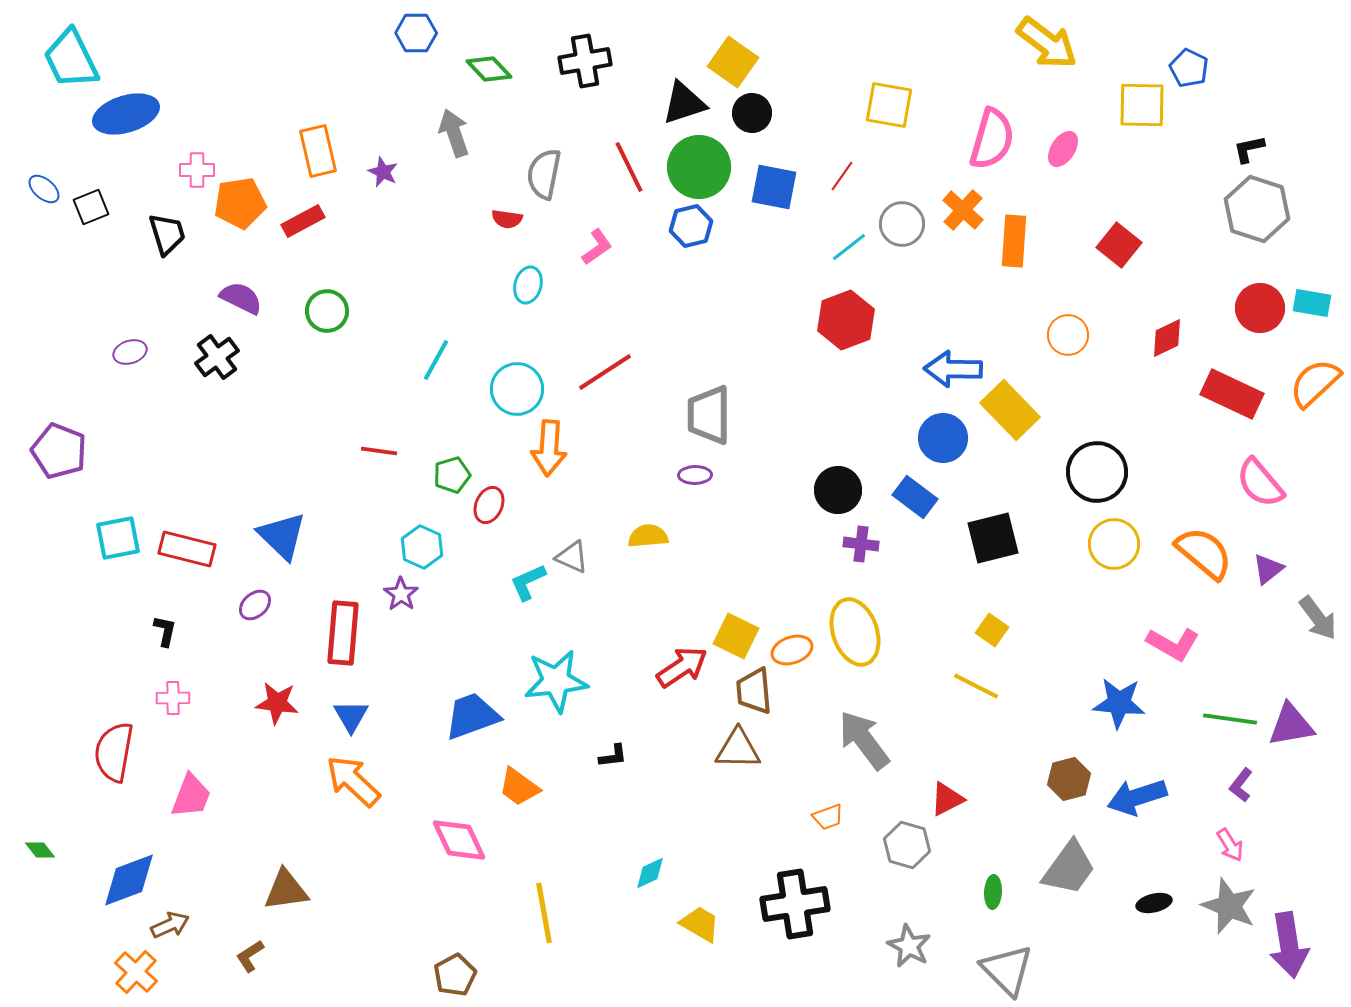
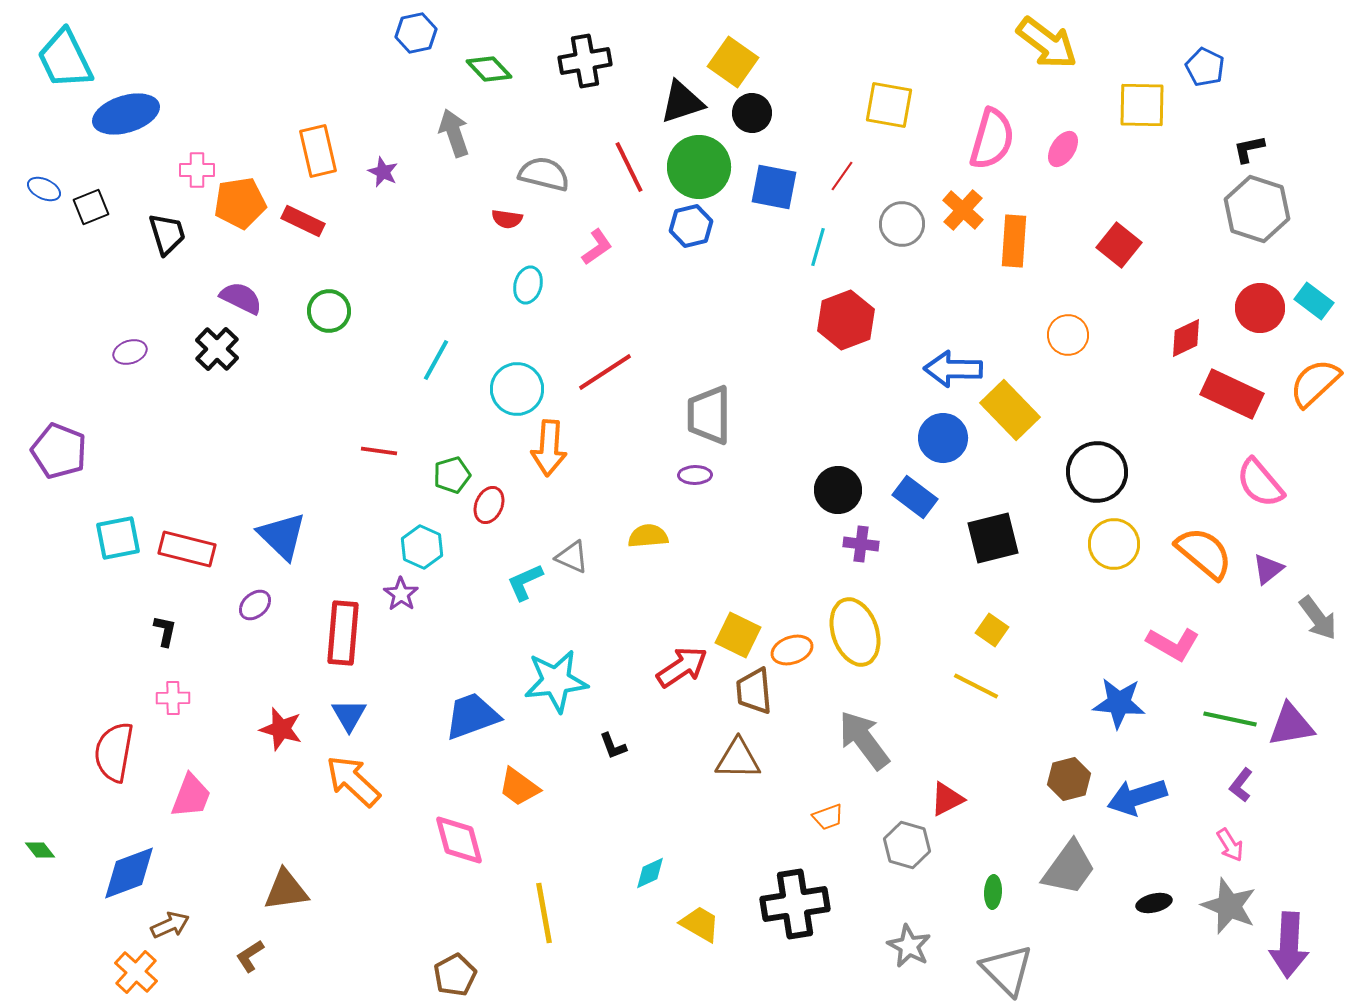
blue hexagon at (416, 33): rotated 12 degrees counterclockwise
cyan trapezoid at (71, 59): moved 6 px left
blue pentagon at (1189, 68): moved 16 px right, 1 px up
black triangle at (684, 103): moved 2 px left, 1 px up
gray semicircle at (544, 174): rotated 93 degrees clockwise
blue ellipse at (44, 189): rotated 16 degrees counterclockwise
red rectangle at (303, 221): rotated 54 degrees clockwise
cyan line at (849, 247): moved 31 px left; rotated 36 degrees counterclockwise
cyan rectangle at (1312, 303): moved 2 px right, 2 px up; rotated 27 degrees clockwise
green circle at (327, 311): moved 2 px right
red diamond at (1167, 338): moved 19 px right
black cross at (217, 357): moved 8 px up; rotated 9 degrees counterclockwise
cyan L-shape at (528, 582): moved 3 px left
yellow square at (736, 636): moved 2 px right, 1 px up
red star at (277, 703): moved 4 px right, 26 px down; rotated 9 degrees clockwise
blue triangle at (351, 716): moved 2 px left, 1 px up
green line at (1230, 719): rotated 4 degrees clockwise
brown triangle at (738, 749): moved 10 px down
black L-shape at (613, 756): moved 10 px up; rotated 76 degrees clockwise
pink diamond at (459, 840): rotated 10 degrees clockwise
blue diamond at (129, 880): moved 7 px up
purple arrow at (1289, 945): rotated 12 degrees clockwise
